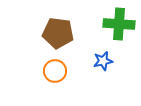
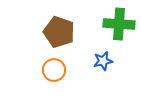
brown pentagon: moved 1 px right, 1 px up; rotated 12 degrees clockwise
orange circle: moved 1 px left, 1 px up
